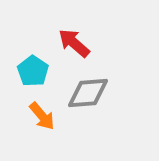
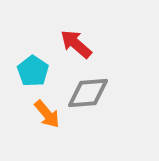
red arrow: moved 2 px right, 1 px down
orange arrow: moved 5 px right, 2 px up
